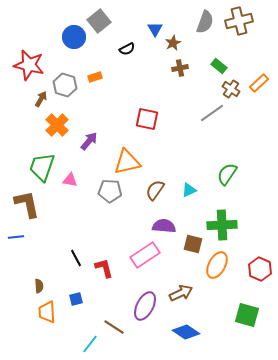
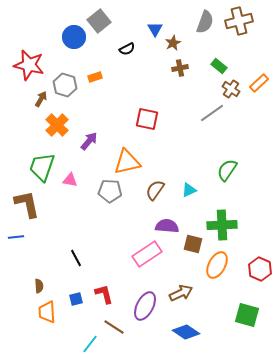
green semicircle at (227, 174): moved 4 px up
purple semicircle at (164, 226): moved 3 px right
pink rectangle at (145, 255): moved 2 px right, 1 px up
red L-shape at (104, 268): moved 26 px down
